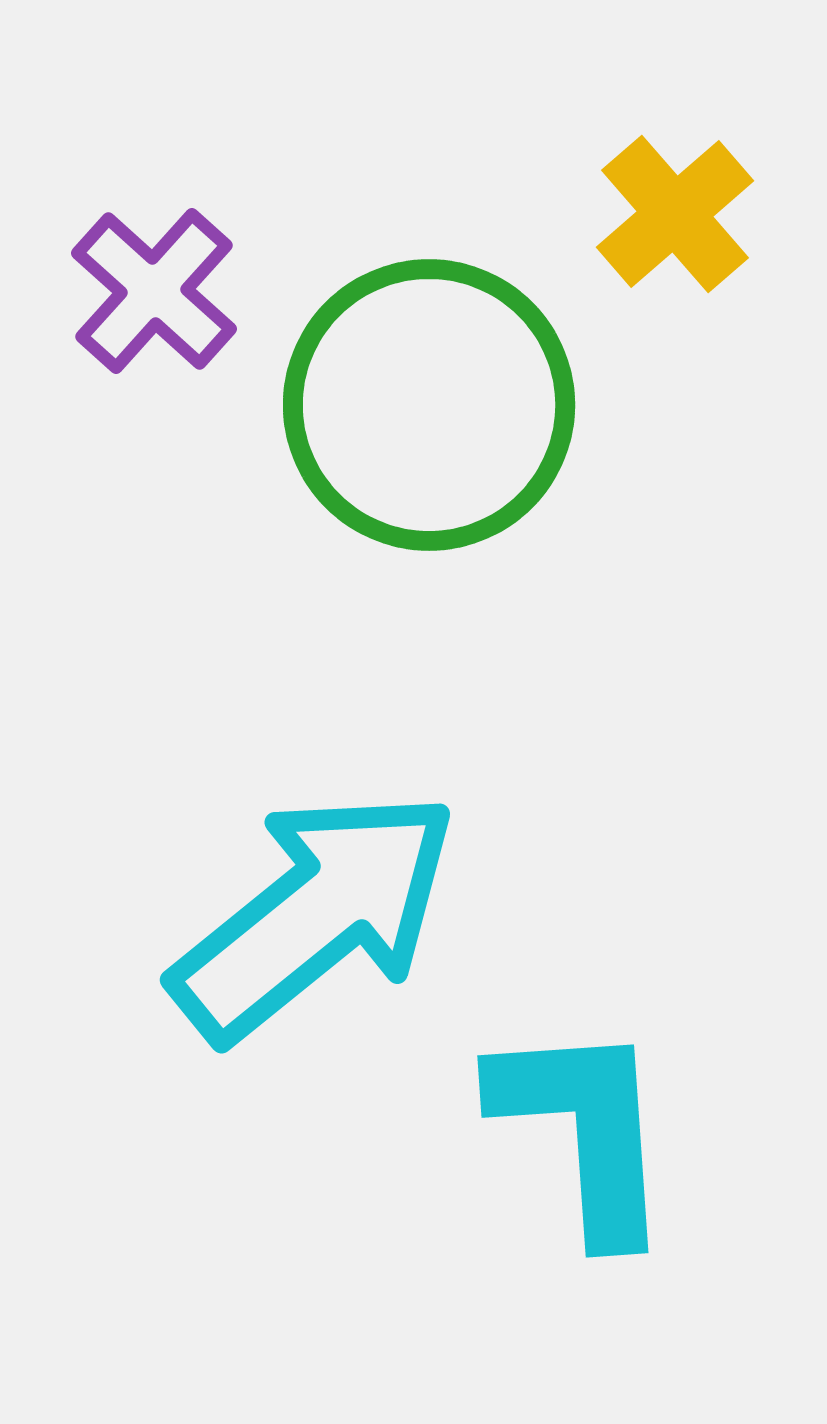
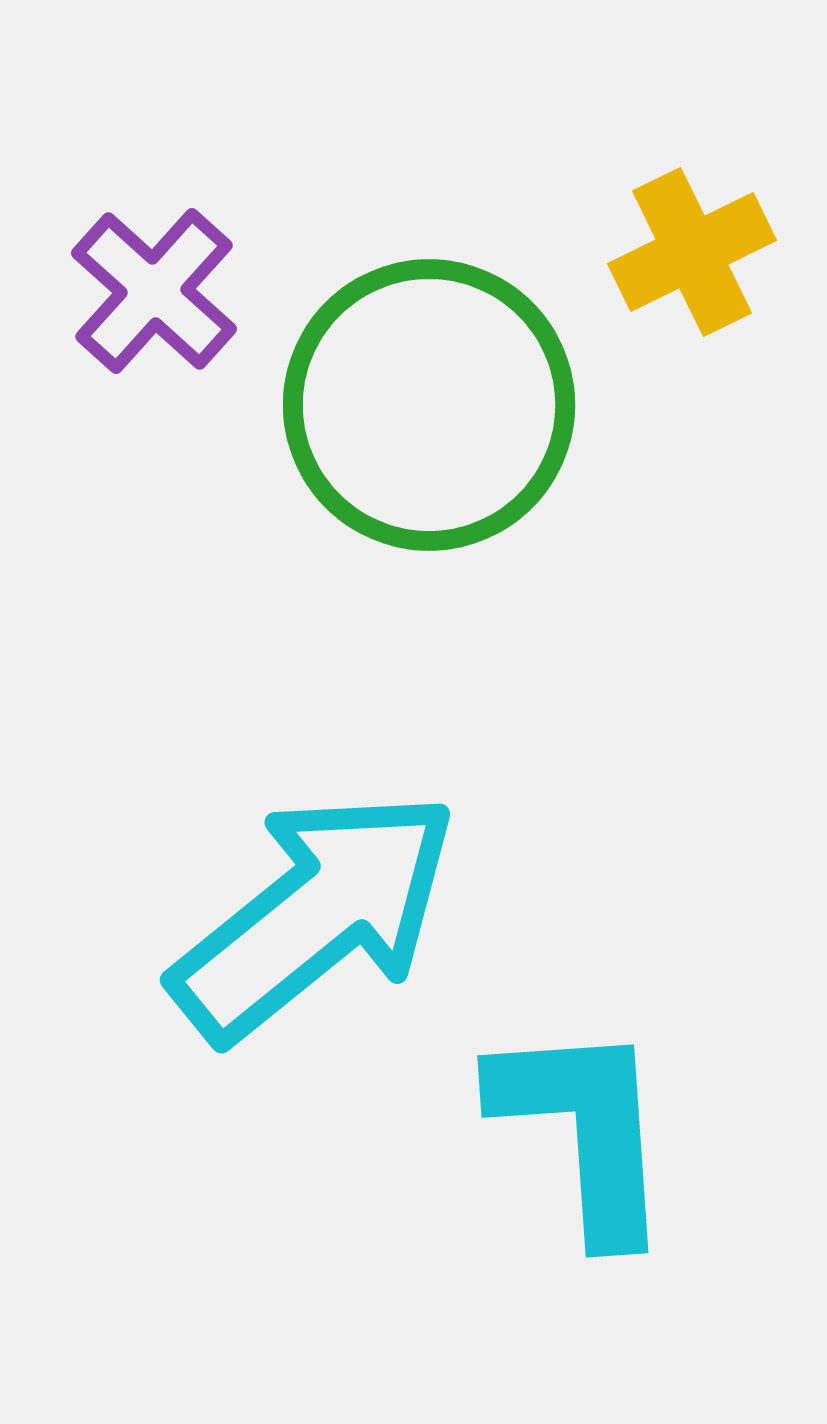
yellow cross: moved 17 px right, 38 px down; rotated 15 degrees clockwise
